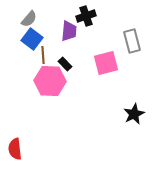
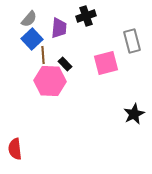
purple trapezoid: moved 10 px left, 3 px up
blue square: rotated 10 degrees clockwise
